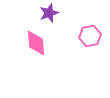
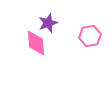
purple star: moved 1 px left, 10 px down
